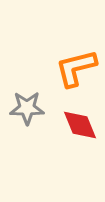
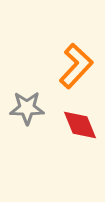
orange L-shape: moved 2 px up; rotated 147 degrees clockwise
